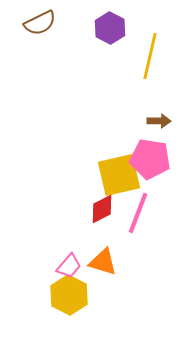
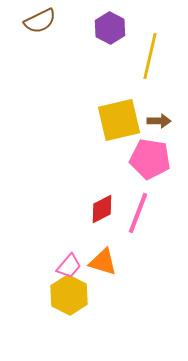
brown semicircle: moved 2 px up
yellow square: moved 55 px up
